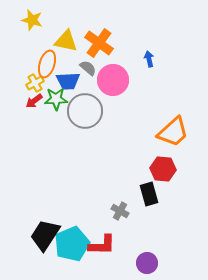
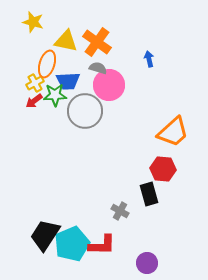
yellow star: moved 1 px right, 2 px down
orange cross: moved 2 px left, 1 px up
gray semicircle: moved 10 px right; rotated 24 degrees counterclockwise
pink circle: moved 4 px left, 5 px down
green star: moved 1 px left, 4 px up
